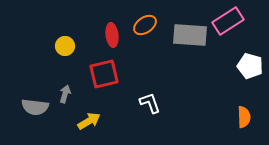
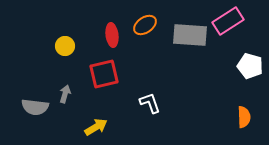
yellow arrow: moved 7 px right, 6 px down
